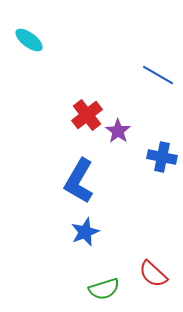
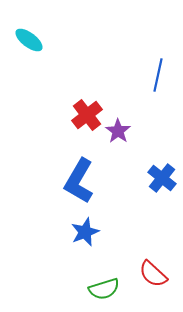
blue line: rotated 72 degrees clockwise
blue cross: moved 21 px down; rotated 28 degrees clockwise
